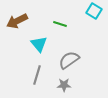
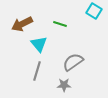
brown arrow: moved 5 px right, 3 px down
gray semicircle: moved 4 px right, 2 px down
gray line: moved 4 px up
